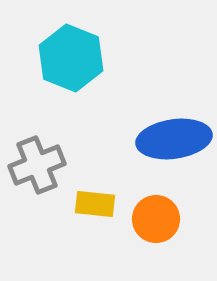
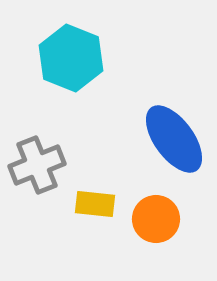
blue ellipse: rotated 62 degrees clockwise
